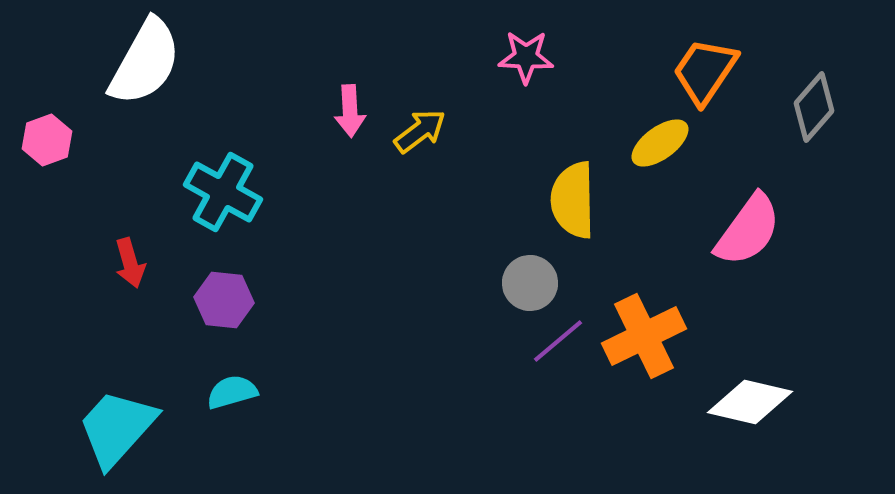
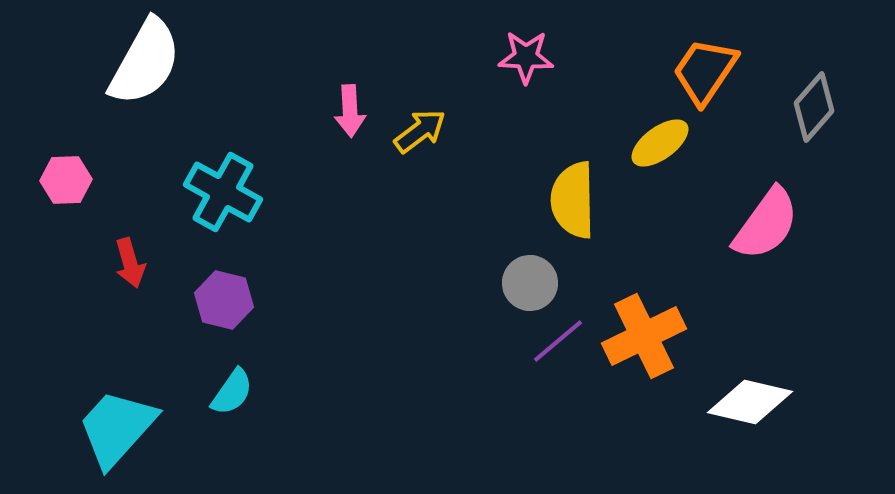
pink hexagon: moved 19 px right, 40 px down; rotated 18 degrees clockwise
pink semicircle: moved 18 px right, 6 px up
purple hexagon: rotated 8 degrees clockwise
cyan semicircle: rotated 141 degrees clockwise
